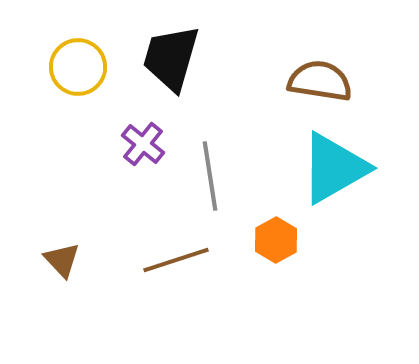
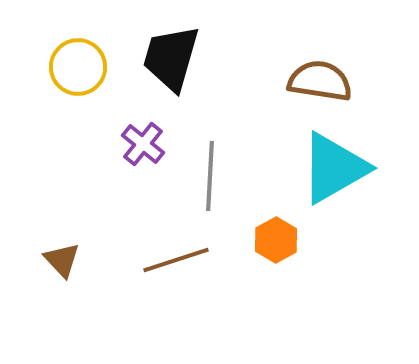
gray line: rotated 12 degrees clockwise
